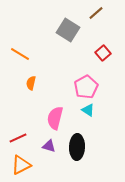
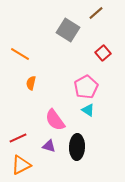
pink semicircle: moved 2 px down; rotated 50 degrees counterclockwise
